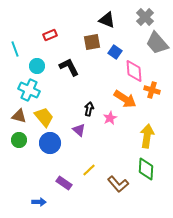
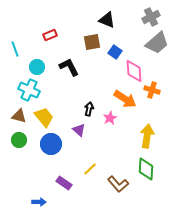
gray cross: moved 6 px right; rotated 18 degrees clockwise
gray trapezoid: rotated 90 degrees counterclockwise
cyan circle: moved 1 px down
blue circle: moved 1 px right, 1 px down
yellow line: moved 1 px right, 1 px up
